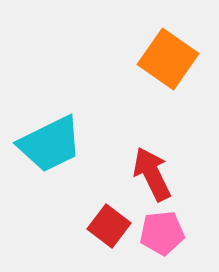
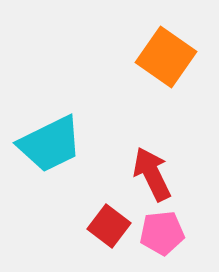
orange square: moved 2 px left, 2 px up
